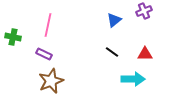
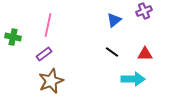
purple rectangle: rotated 63 degrees counterclockwise
